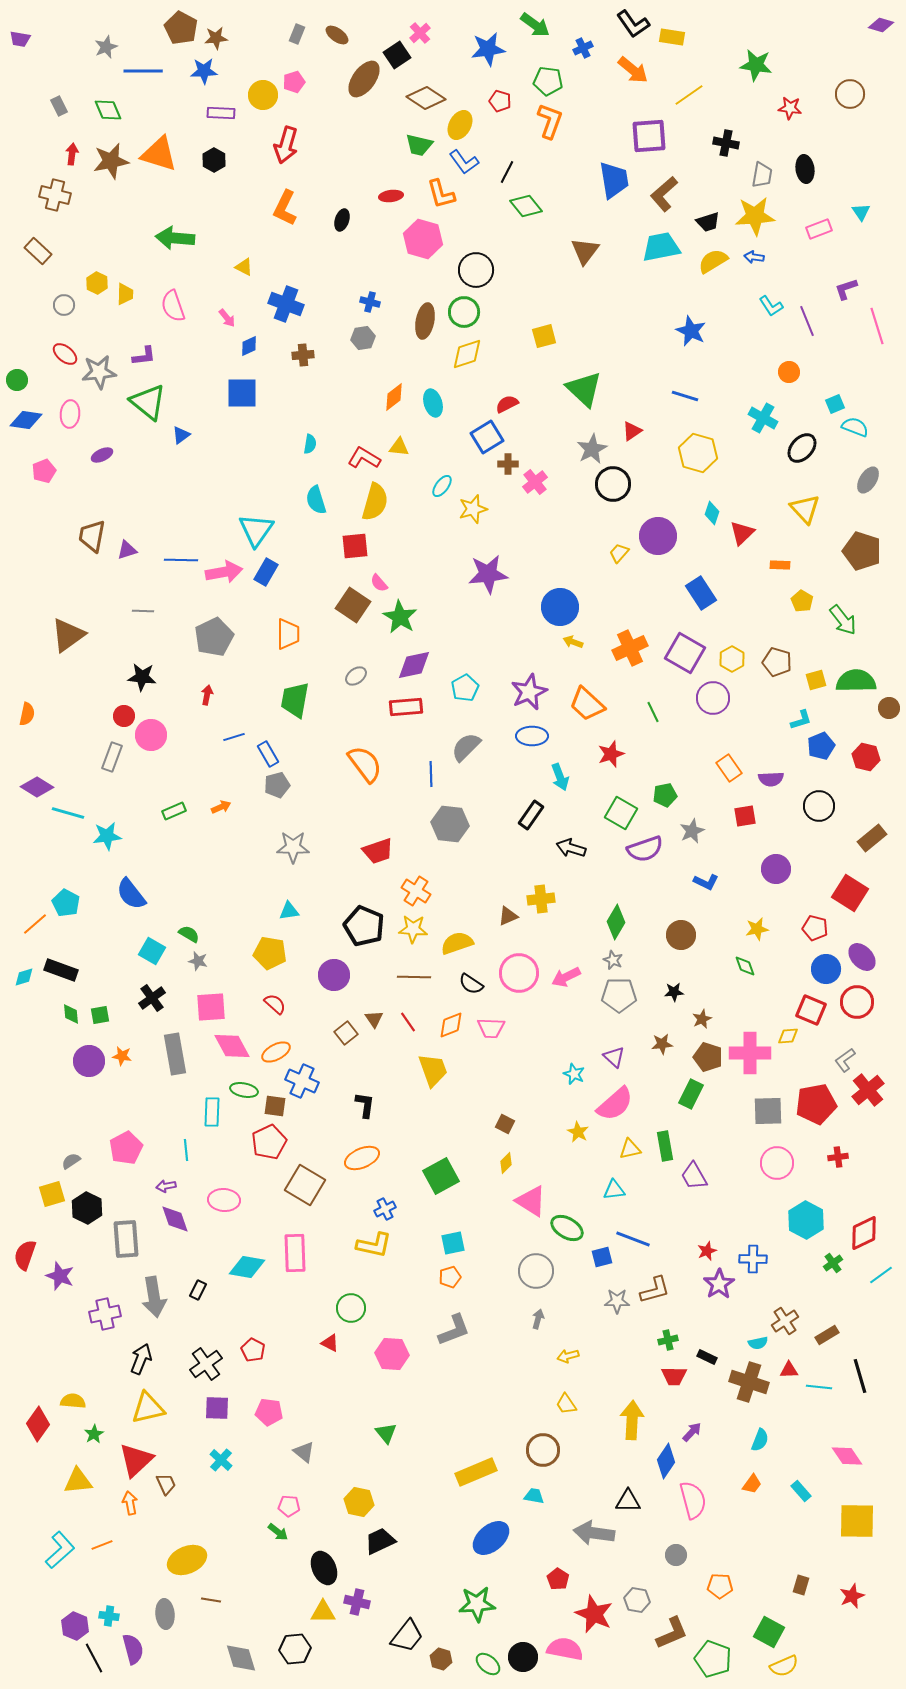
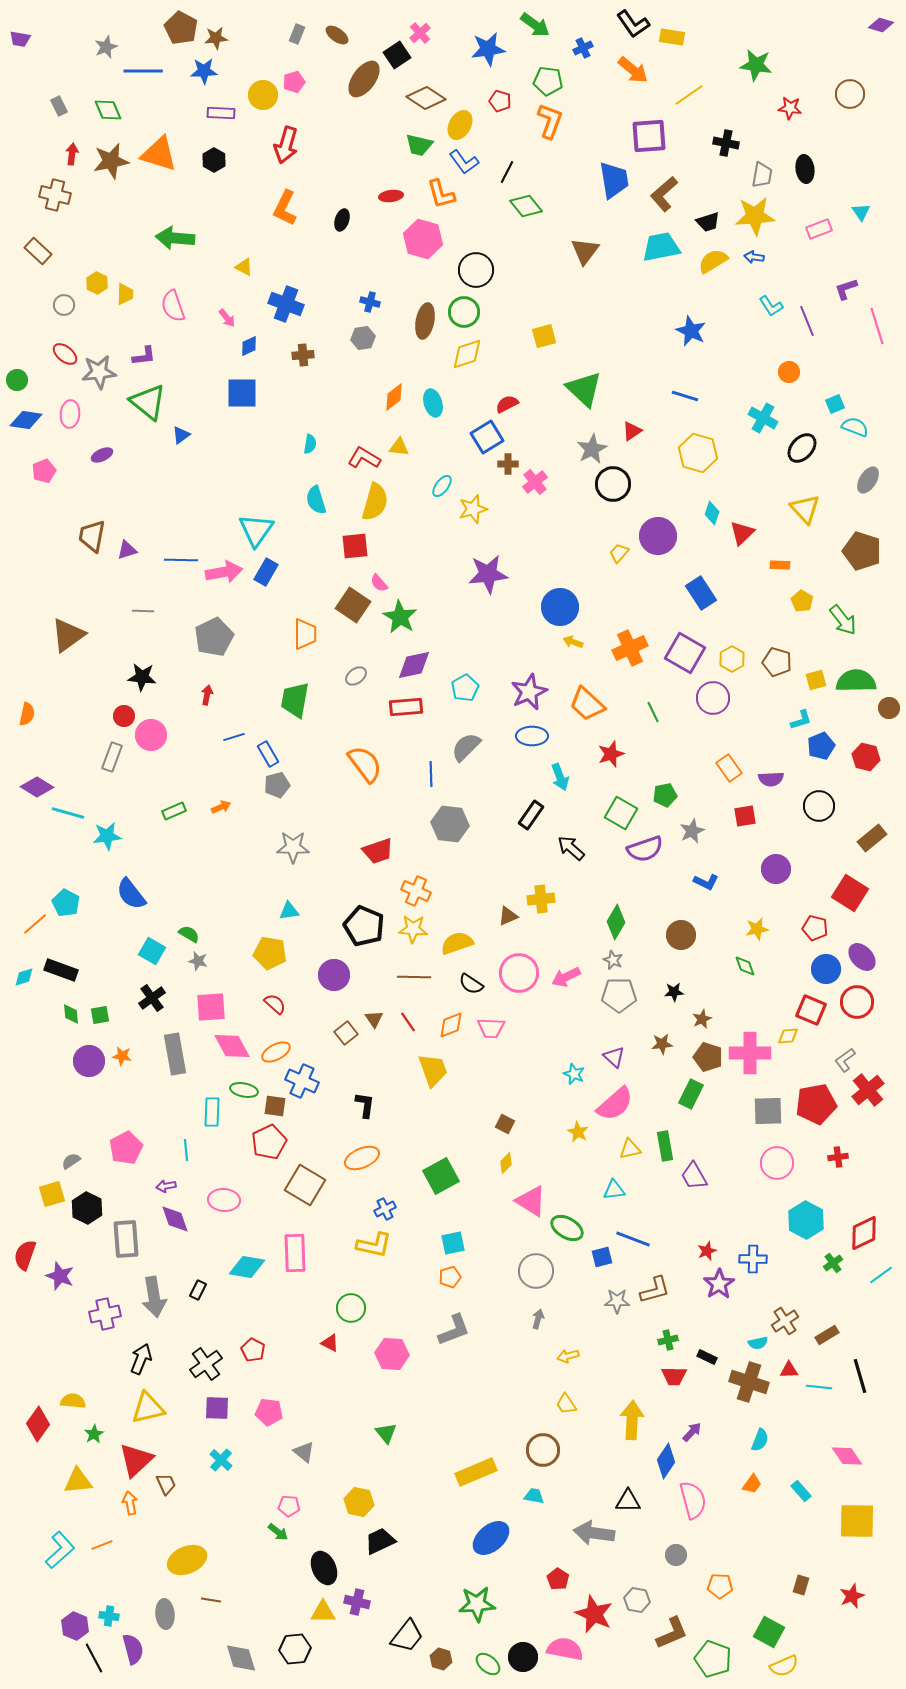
orange trapezoid at (288, 634): moved 17 px right
black arrow at (571, 848): rotated 24 degrees clockwise
orange cross at (416, 891): rotated 8 degrees counterclockwise
